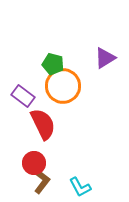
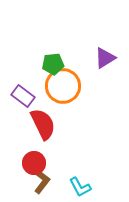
green pentagon: rotated 20 degrees counterclockwise
